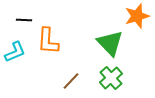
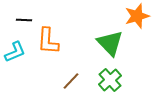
green cross: moved 1 px left, 2 px down
